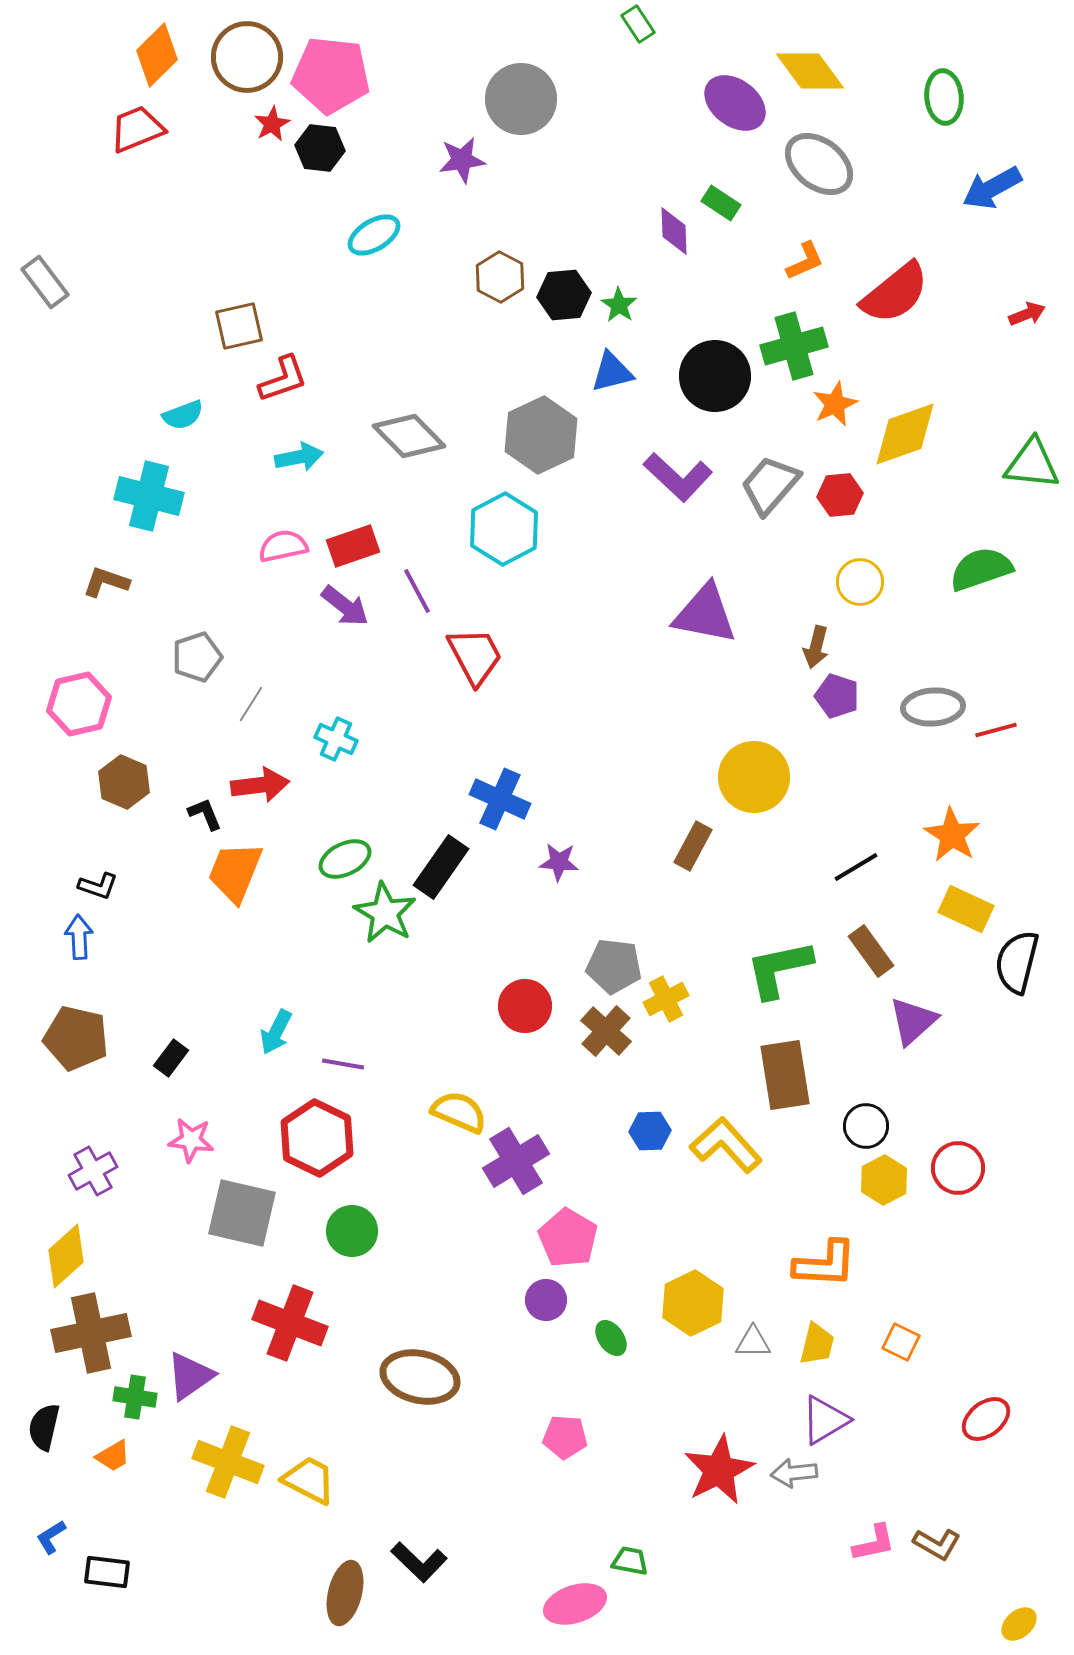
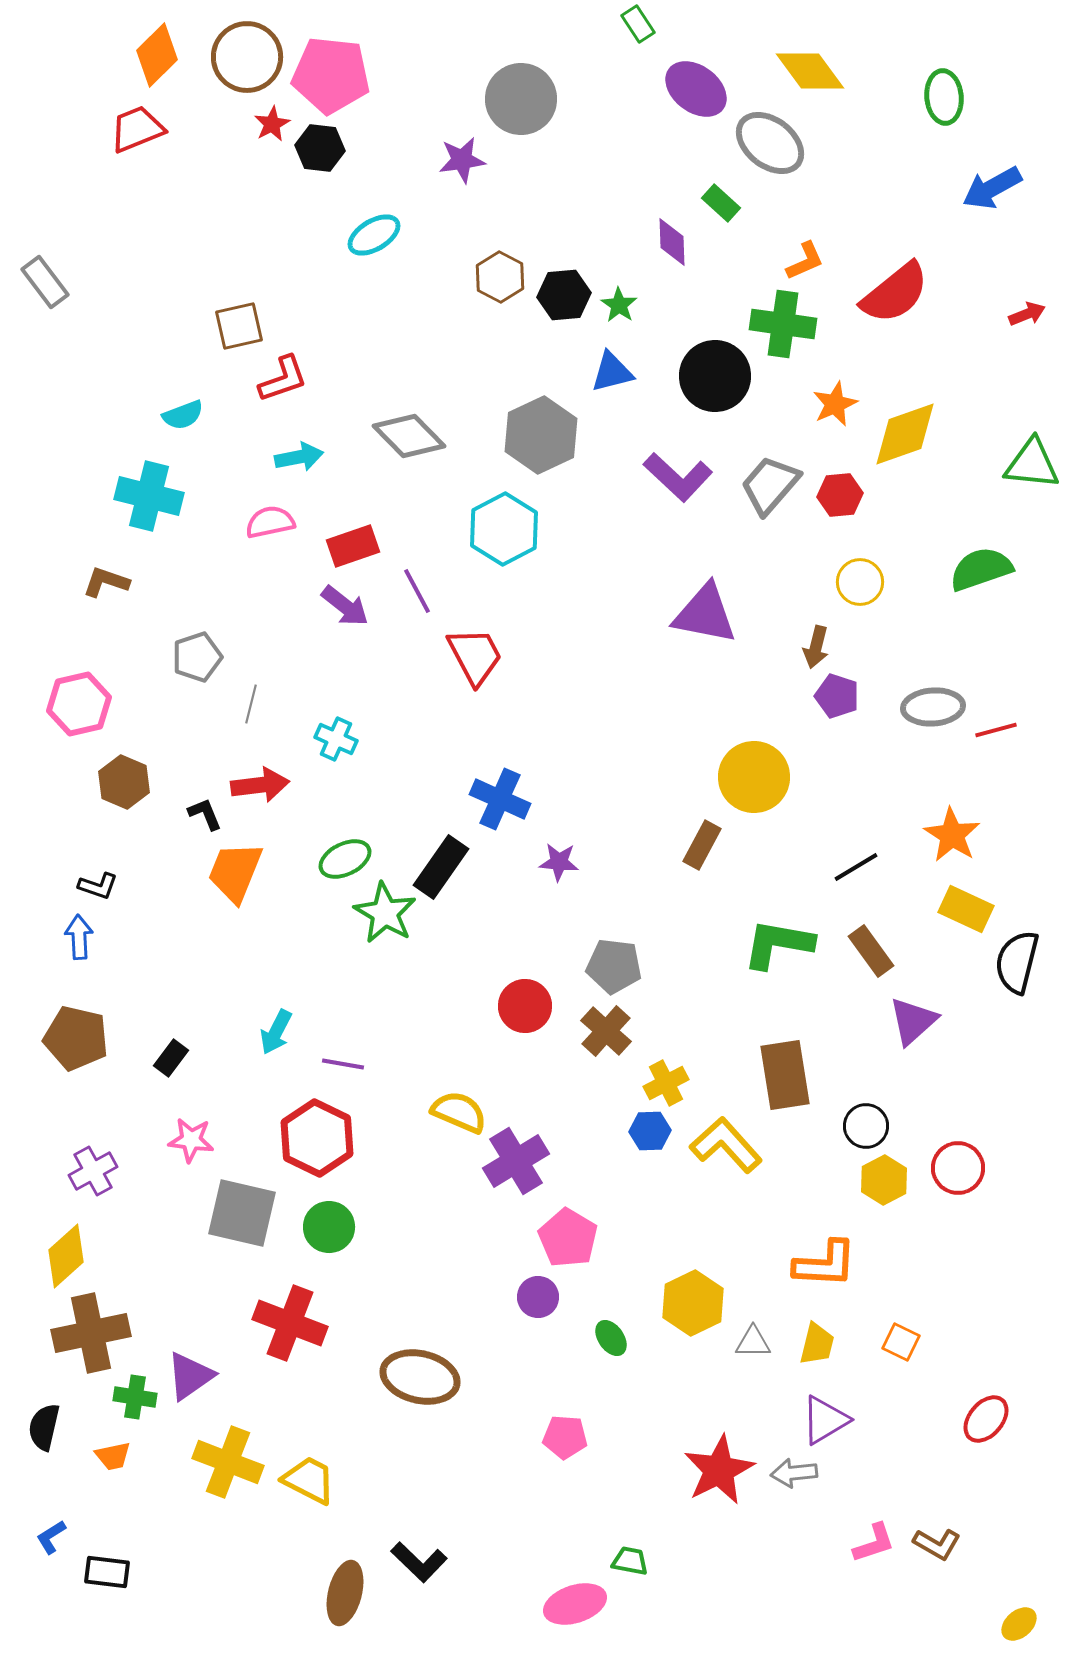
purple ellipse at (735, 103): moved 39 px left, 14 px up
gray ellipse at (819, 164): moved 49 px left, 21 px up
green rectangle at (721, 203): rotated 9 degrees clockwise
purple diamond at (674, 231): moved 2 px left, 11 px down
green cross at (794, 346): moved 11 px left, 22 px up; rotated 24 degrees clockwise
pink semicircle at (283, 546): moved 13 px left, 24 px up
gray line at (251, 704): rotated 18 degrees counterclockwise
brown rectangle at (693, 846): moved 9 px right, 1 px up
green L-shape at (779, 969): moved 1 px left, 25 px up; rotated 22 degrees clockwise
yellow cross at (666, 999): moved 84 px down
green circle at (352, 1231): moved 23 px left, 4 px up
purple circle at (546, 1300): moved 8 px left, 3 px up
red ellipse at (986, 1419): rotated 12 degrees counterclockwise
orange trapezoid at (113, 1456): rotated 18 degrees clockwise
pink L-shape at (874, 1543): rotated 6 degrees counterclockwise
